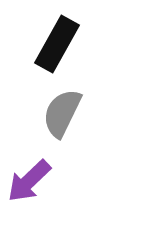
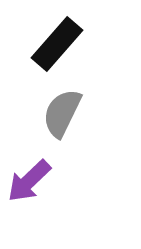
black rectangle: rotated 12 degrees clockwise
